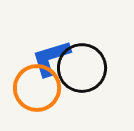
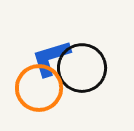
orange circle: moved 2 px right
